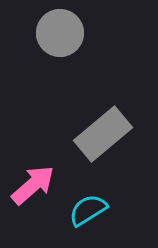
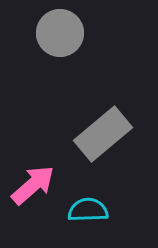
cyan semicircle: rotated 30 degrees clockwise
